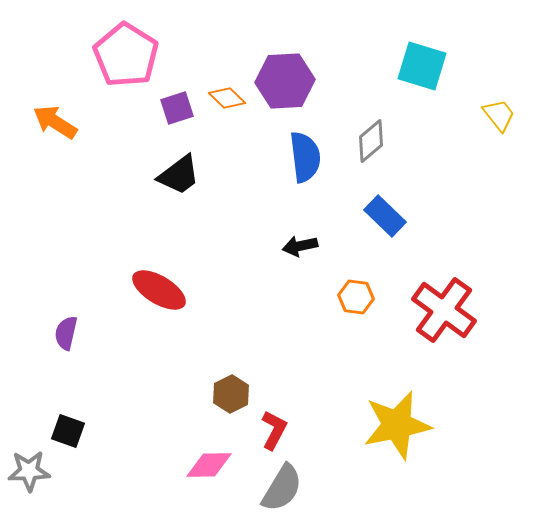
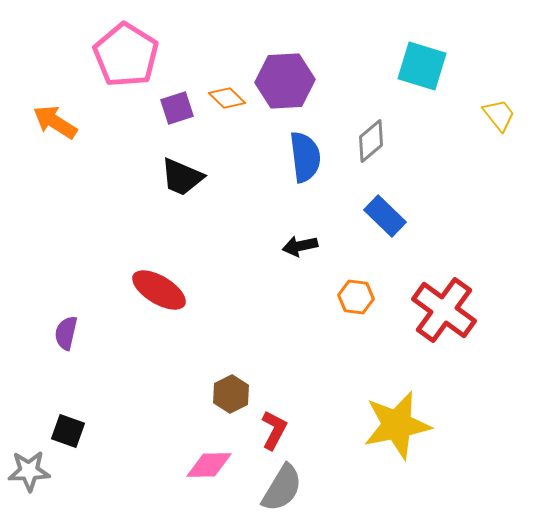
black trapezoid: moved 3 px right, 2 px down; rotated 60 degrees clockwise
